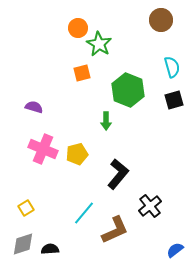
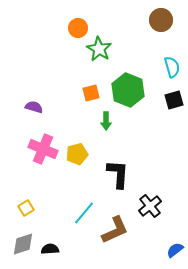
green star: moved 5 px down
orange square: moved 9 px right, 20 px down
black L-shape: rotated 36 degrees counterclockwise
